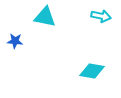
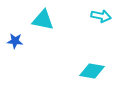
cyan triangle: moved 2 px left, 3 px down
